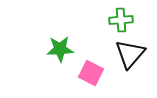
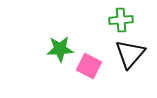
pink square: moved 2 px left, 7 px up
